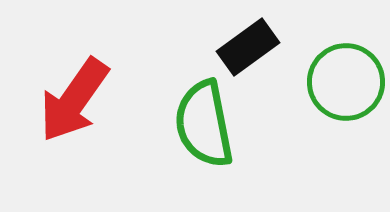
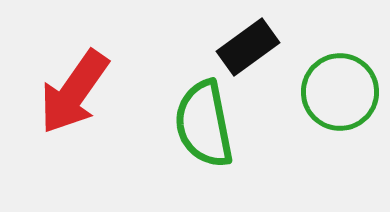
green circle: moved 6 px left, 10 px down
red arrow: moved 8 px up
